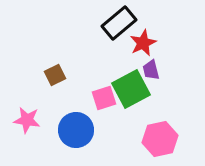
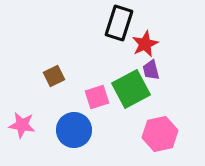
black rectangle: rotated 32 degrees counterclockwise
red star: moved 2 px right, 1 px down
brown square: moved 1 px left, 1 px down
pink square: moved 7 px left, 1 px up
pink star: moved 5 px left, 5 px down
blue circle: moved 2 px left
pink hexagon: moved 5 px up
